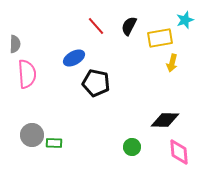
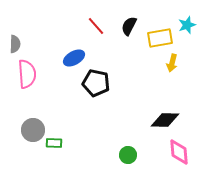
cyan star: moved 2 px right, 5 px down
gray circle: moved 1 px right, 5 px up
green circle: moved 4 px left, 8 px down
